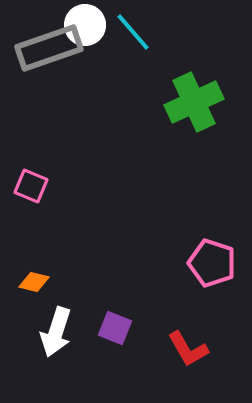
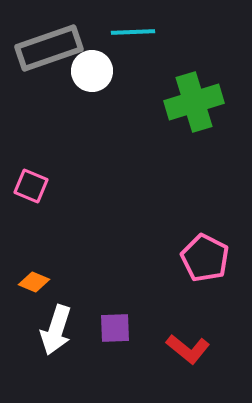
white circle: moved 7 px right, 46 px down
cyan line: rotated 51 degrees counterclockwise
green cross: rotated 8 degrees clockwise
pink pentagon: moved 7 px left, 5 px up; rotated 9 degrees clockwise
orange diamond: rotated 8 degrees clockwise
purple square: rotated 24 degrees counterclockwise
white arrow: moved 2 px up
red L-shape: rotated 21 degrees counterclockwise
